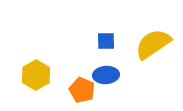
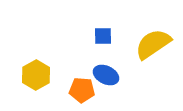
blue square: moved 3 px left, 5 px up
blue ellipse: rotated 30 degrees clockwise
orange pentagon: rotated 20 degrees counterclockwise
